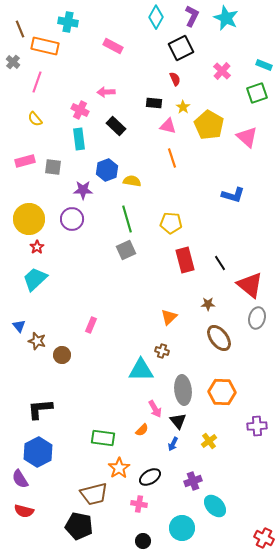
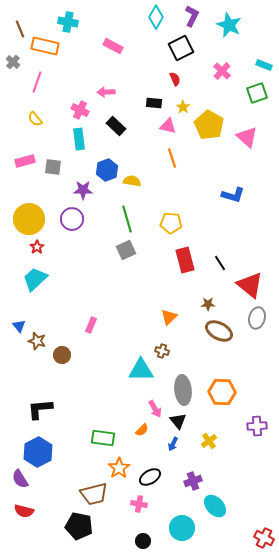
cyan star at (226, 18): moved 3 px right, 7 px down
brown ellipse at (219, 338): moved 7 px up; rotated 24 degrees counterclockwise
